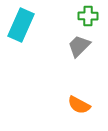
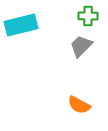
cyan rectangle: rotated 52 degrees clockwise
gray trapezoid: moved 2 px right
